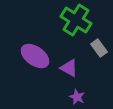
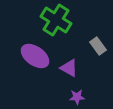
green cross: moved 20 px left
gray rectangle: moved 1 px left, 2 px up
purple star: rotated 28 degrees counterclockwise
